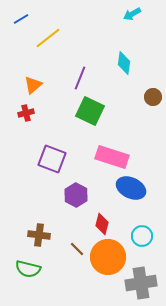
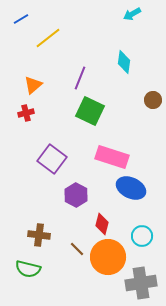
cyan diamond: moved 1 px up
brown circle: moved 3 px down
purple square: rotated 16 degrees clockwise
